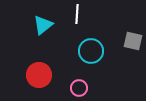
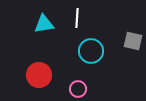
white line: moved 4 px down
cyan triangle: moved 1 px right, 1 px up; rotated 30 degrees clockwise
pink circle: moved 1 px left, 1 px down
